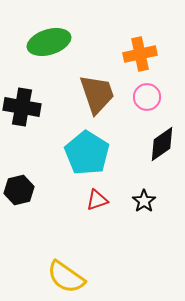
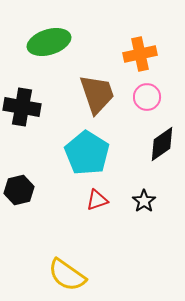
yellow semicircle: moved 1 px right, 2 px up
